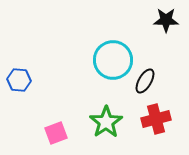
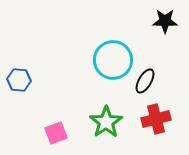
black star: moved 1 px left, 1 px down
